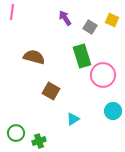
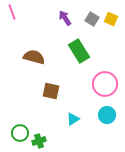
pink line: rotated 28 degrees counterclockwise
yellow square: moved 1 px left, 1 px up
gray square: moved 2 px right, 8 px up
green rectangle: moved 3 px left, 5 px up; rotated 15 degrees counterclockwise
pink circle: moved 2 px right, 9 px down
brown square: rotated 18 degrees counterclockwise
cyan circle: moved 6 px left, 4 px down
green circle: moved 4 px right
